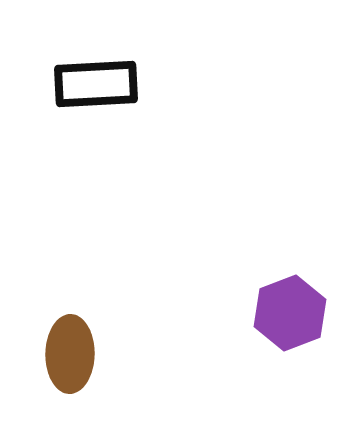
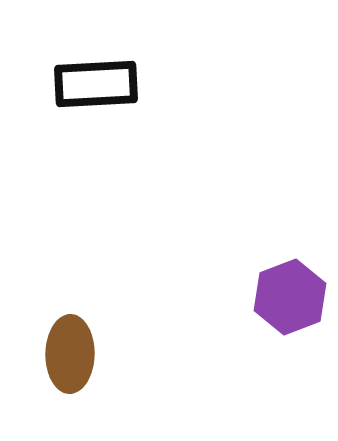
purple hexagon: moved 16 px up
